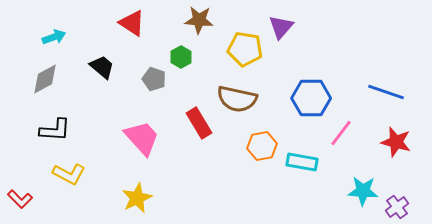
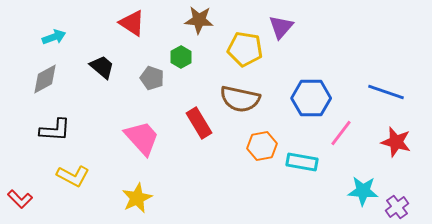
gray pentagon: moved 2 px left, 1 px up
brown semicircle: moved 3 px right
yellow L-shape: moved 4 px right, 2 px down
